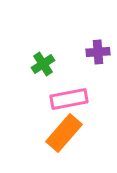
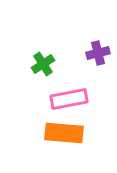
purple cross: moved 1 px down; rotated 10 degrees counterclockwise
orange rectangle: rotated 54 degrees clockwise
